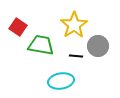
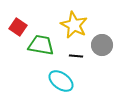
yellow star: rotated 12 degrees counterclockwise
gray circle: moved 4 px right, 1 px up
cyan ellipse: rotated 45 degrees clockwise
